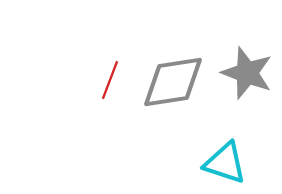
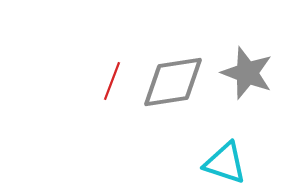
red line: moved 2 px right, 1 px down
